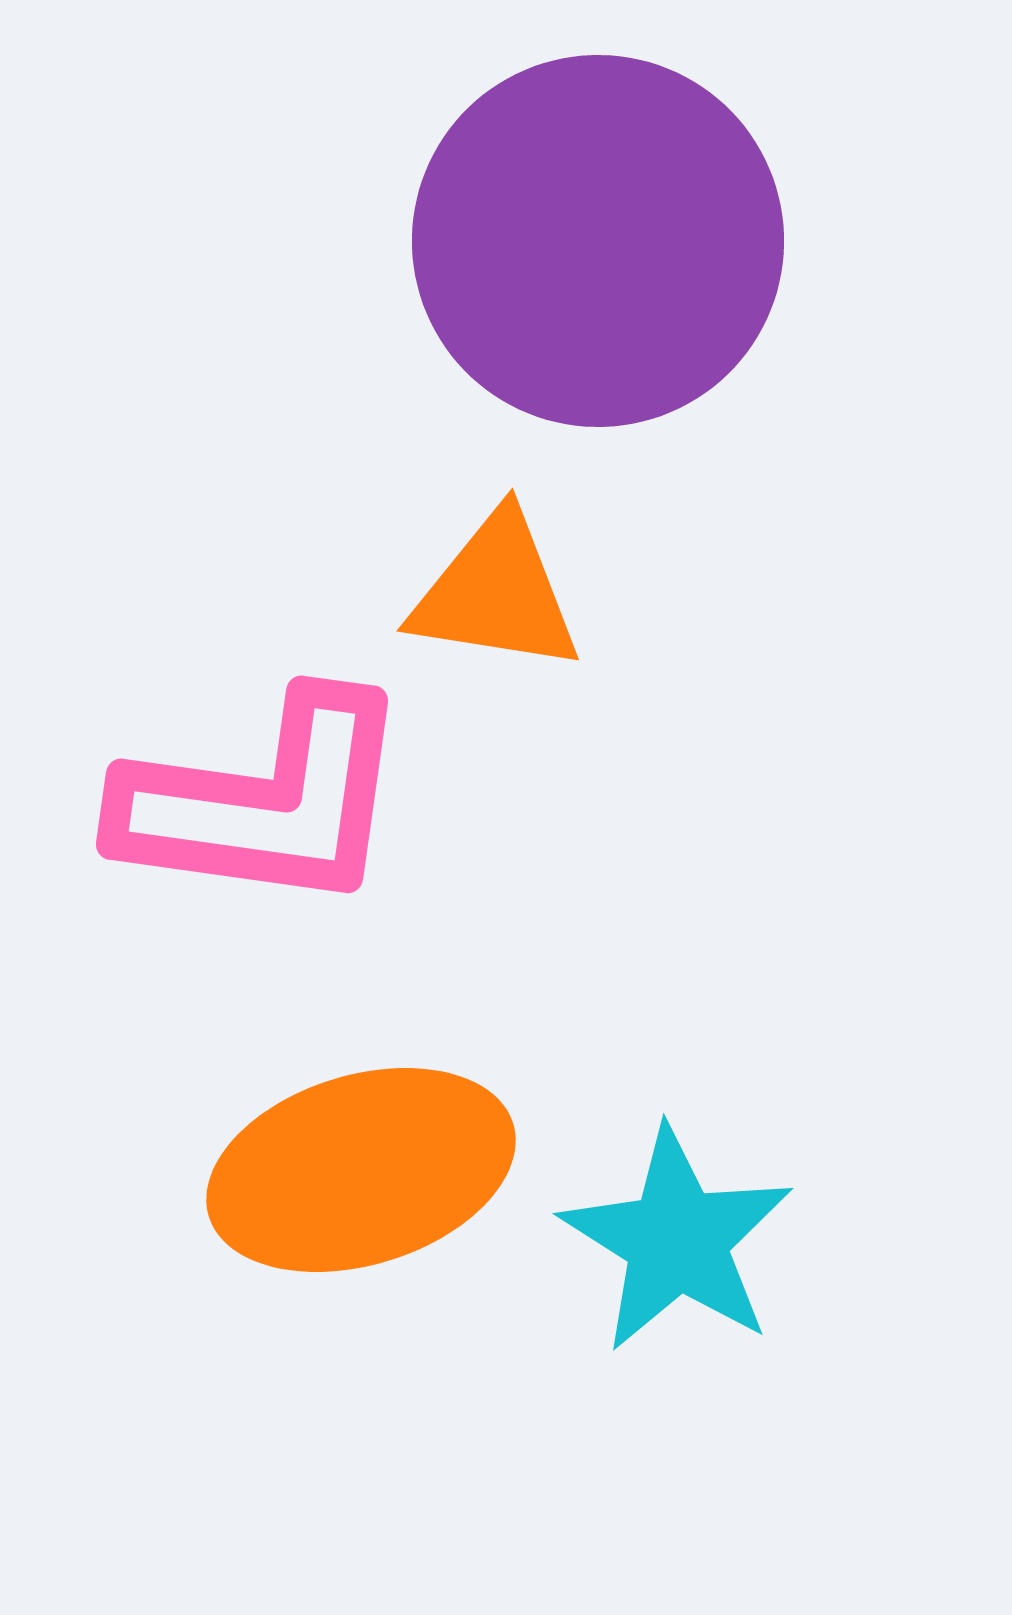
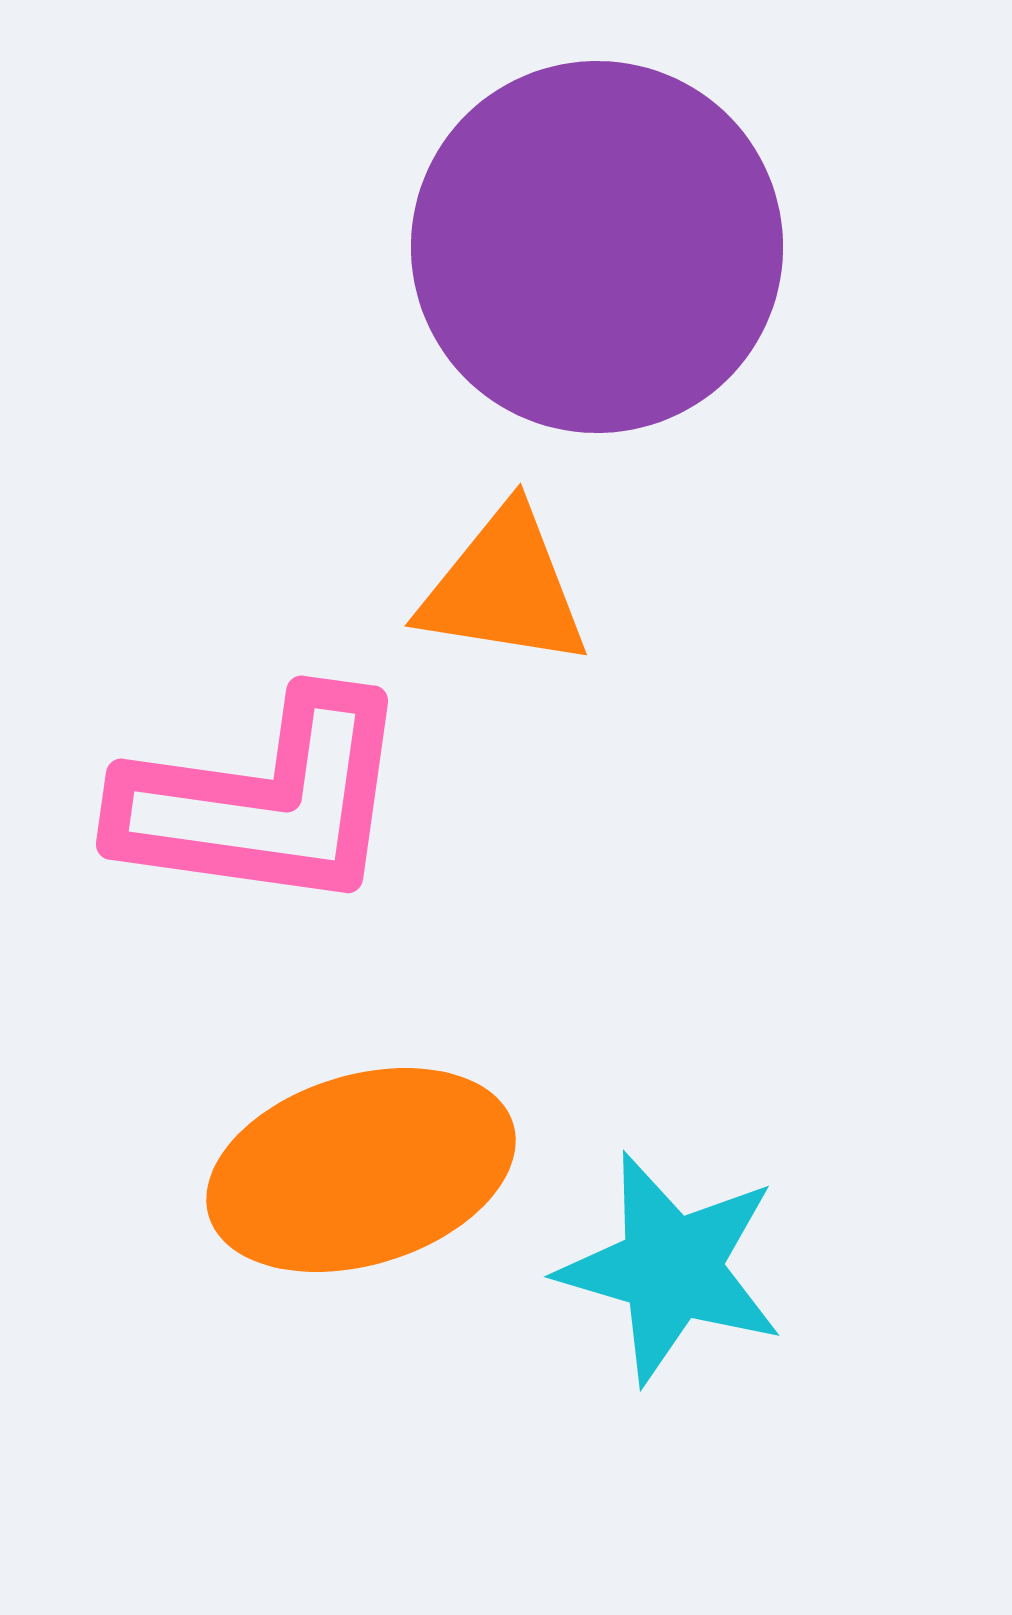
purple circle: moved 1 px left, 6 px down
orange triangle: moved 8 px right, 5 px up
cyan star: moved 6 px left, 28 px down; rotated 16 degrees counterclockwise
